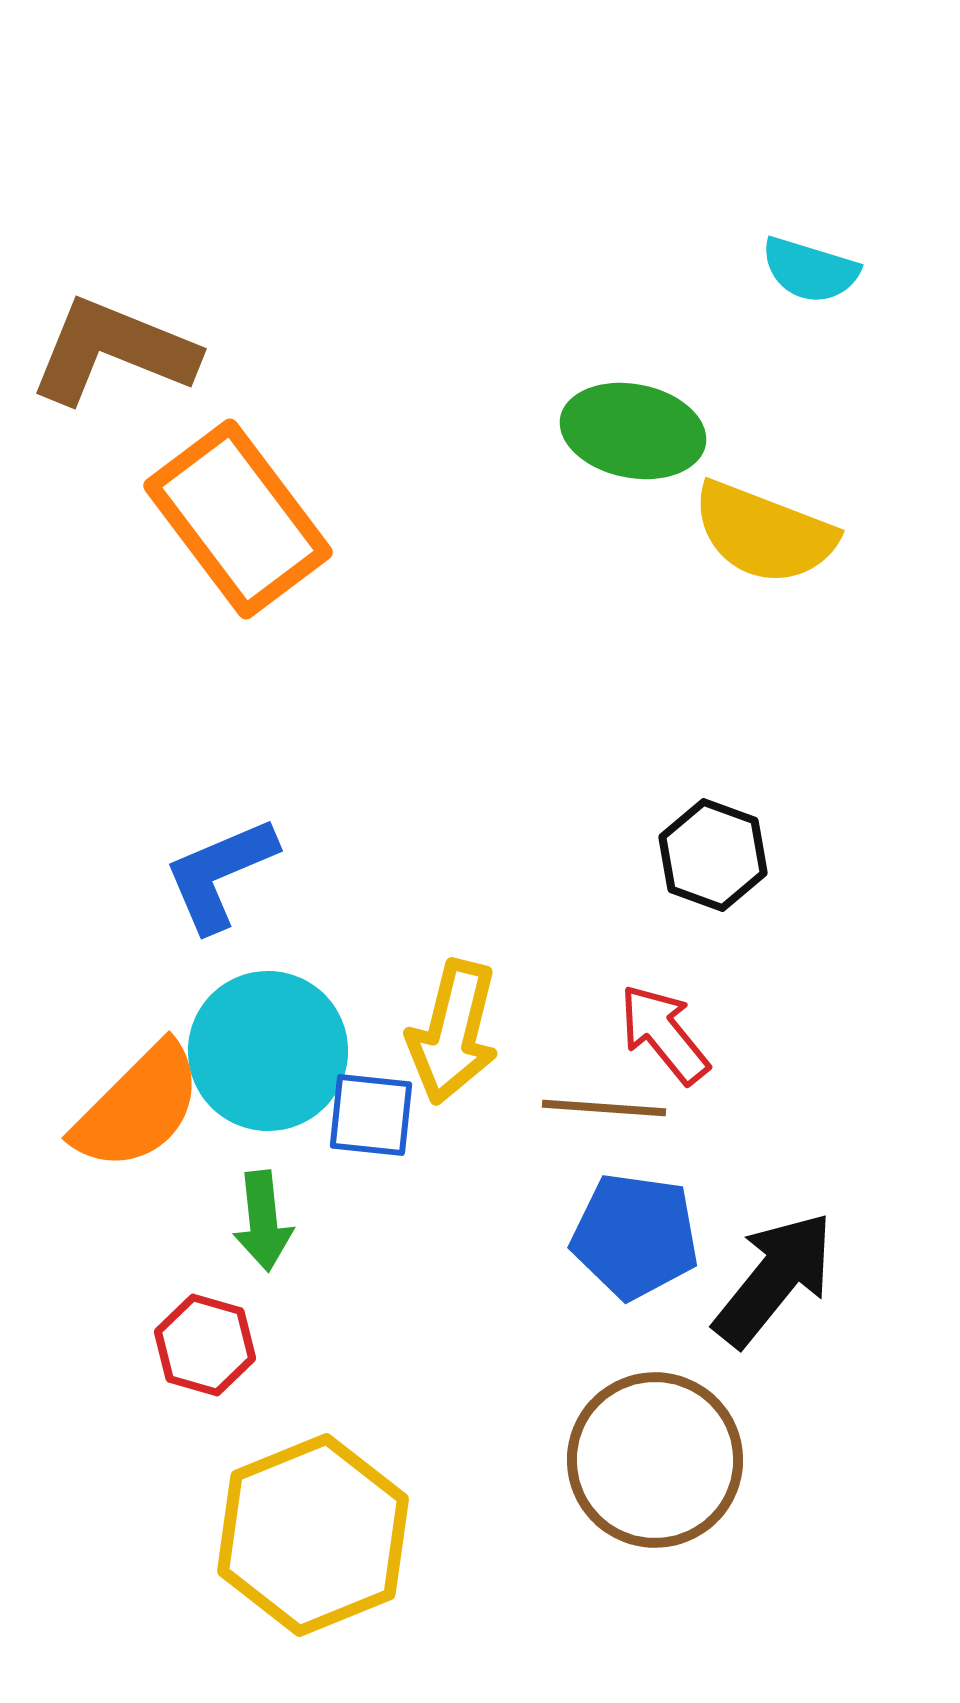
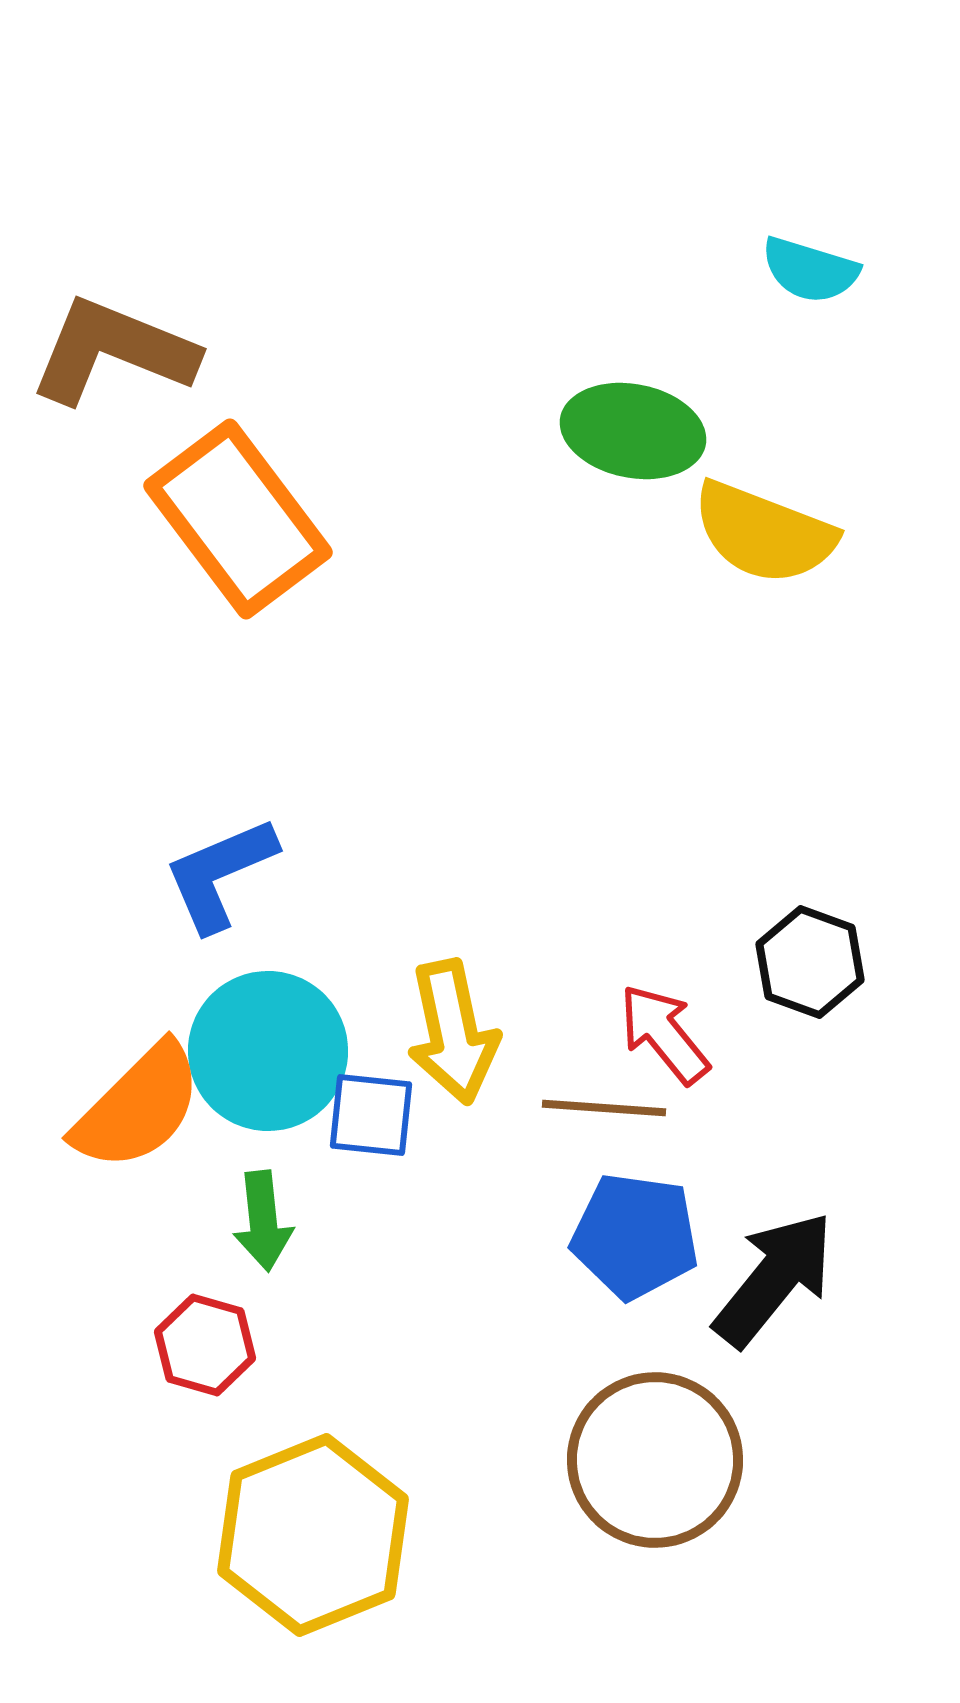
black hexagon: moved 97 px right, 107 px down
yellow arrow: rotated 26 degrees counterclockwise
